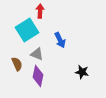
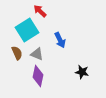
red arrow: rotated 48 degrees counterclockwise
brown semicircle: moved 11 px up
